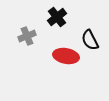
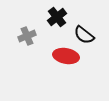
black semicircle: moved 6 px left, 5 px up; rotated 25 degrees counterclockwise
